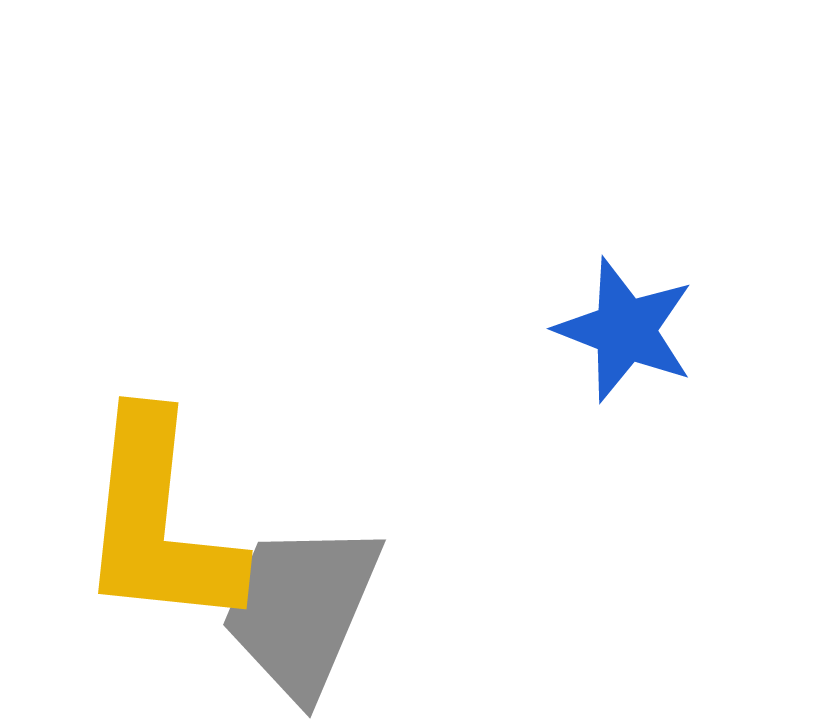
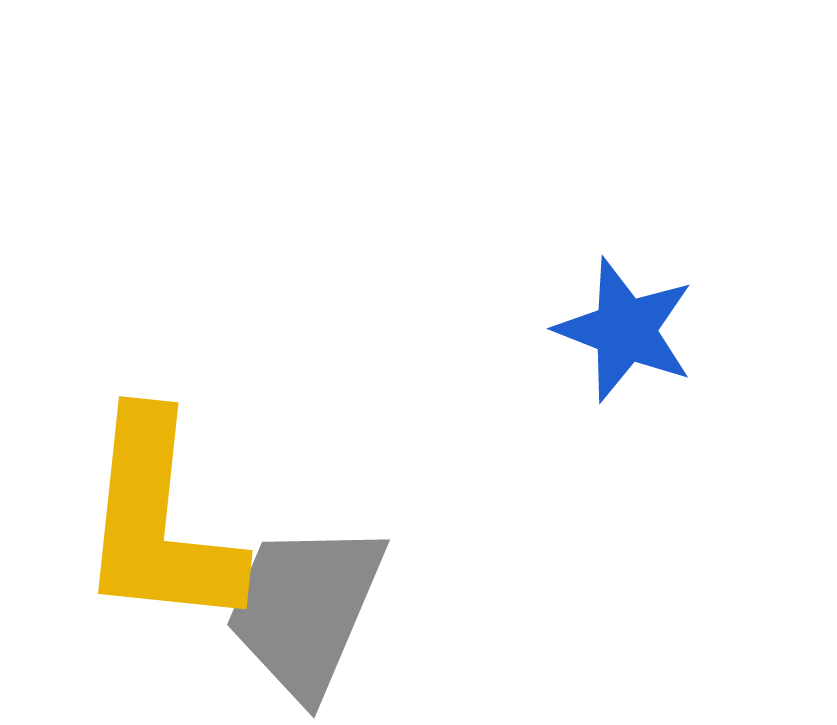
gray trapezoid: moved 4 px right
